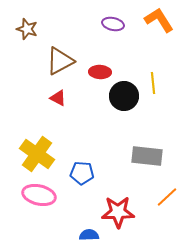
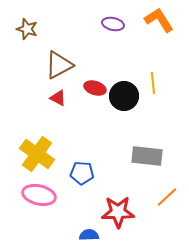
brown triangle: moved 1 px left, 4 px down
red ellipse: moved 5 px left, 16 px down; rotated 15 degrees clockwise
